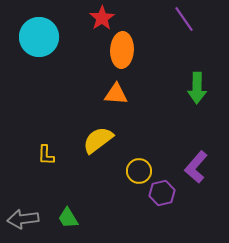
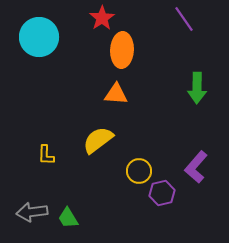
gray arrow: moved 9 px right, 7 px up
